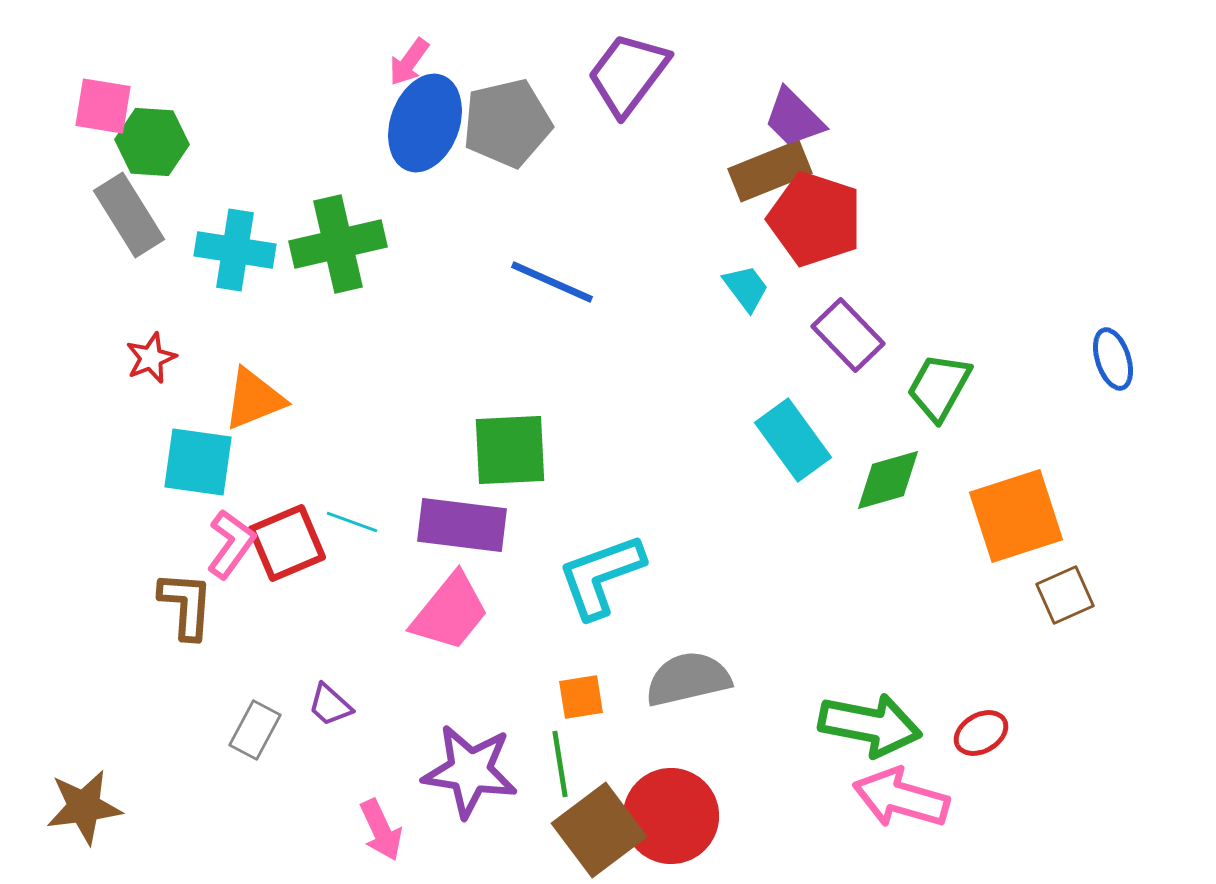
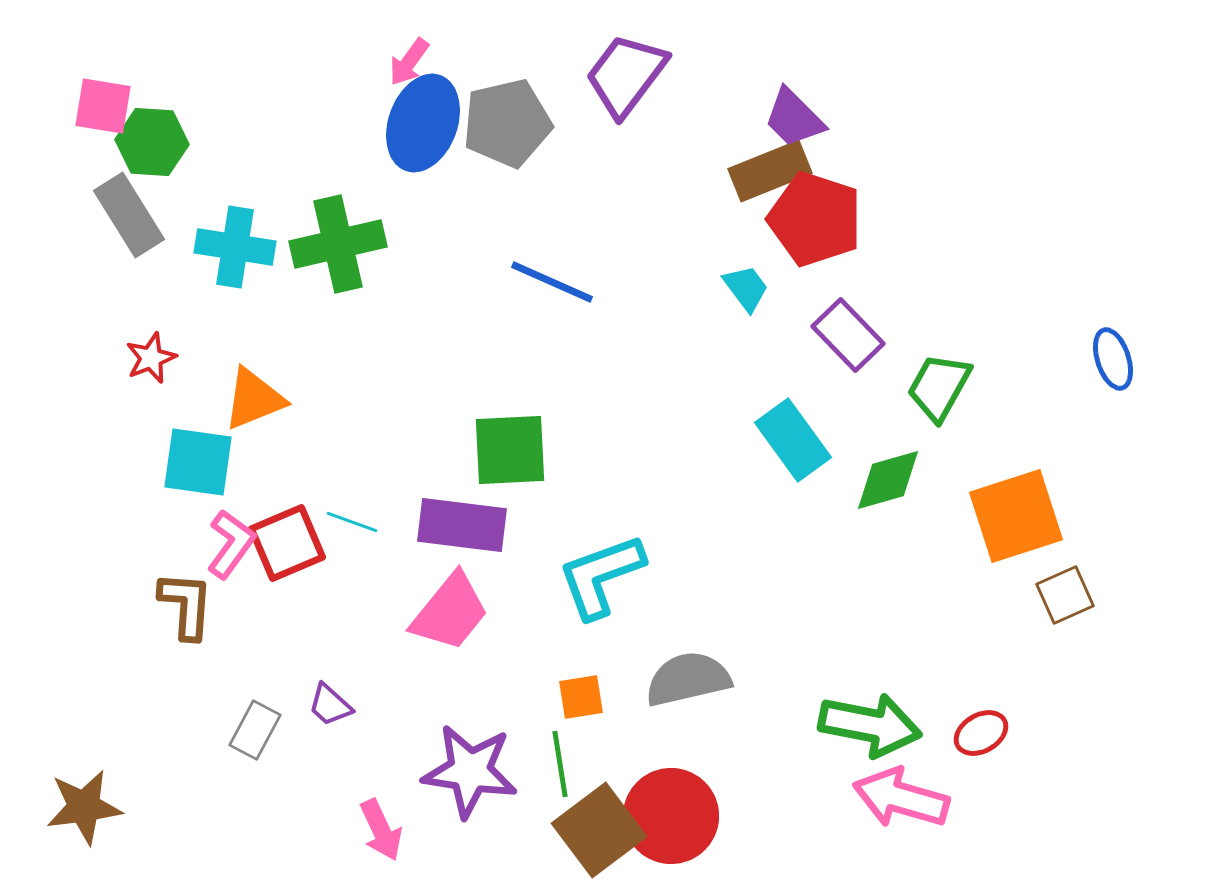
purple trapezoid at (628, 74): moved 2 px left, 1 px down
blue ellipse at (425, 123): moved 2 px left
cyan cross at (235, 250): moved 3 px up
